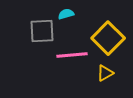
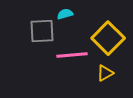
cyan semicircle: moved 1 px left
